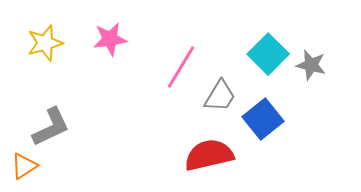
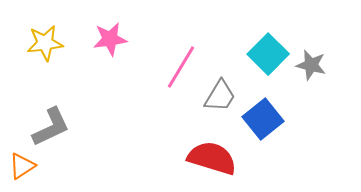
yellow star: rotated 9 degrees clockwise
red semicircle: moved 3 px right, 3 px down; rotated 30 degrees clockwise
orange triangle: moved 2 px left
